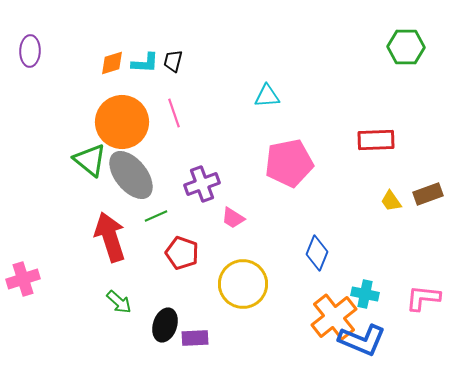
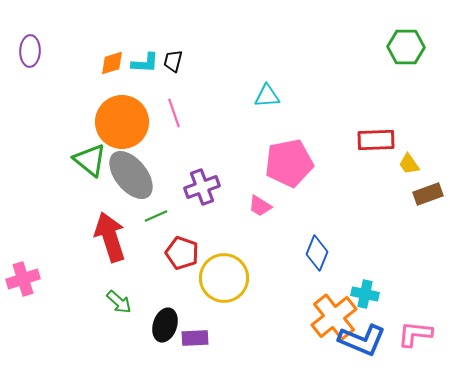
purple cross: moved 3 px down
yellow trapezoid: moved 18 px right, 37 px up
pink trapezoid: moved 27 px right, 12 px up
yellow circle: moved 19 px left, 6 px up
pink L-shape: moved 8 px left, 36 px down
